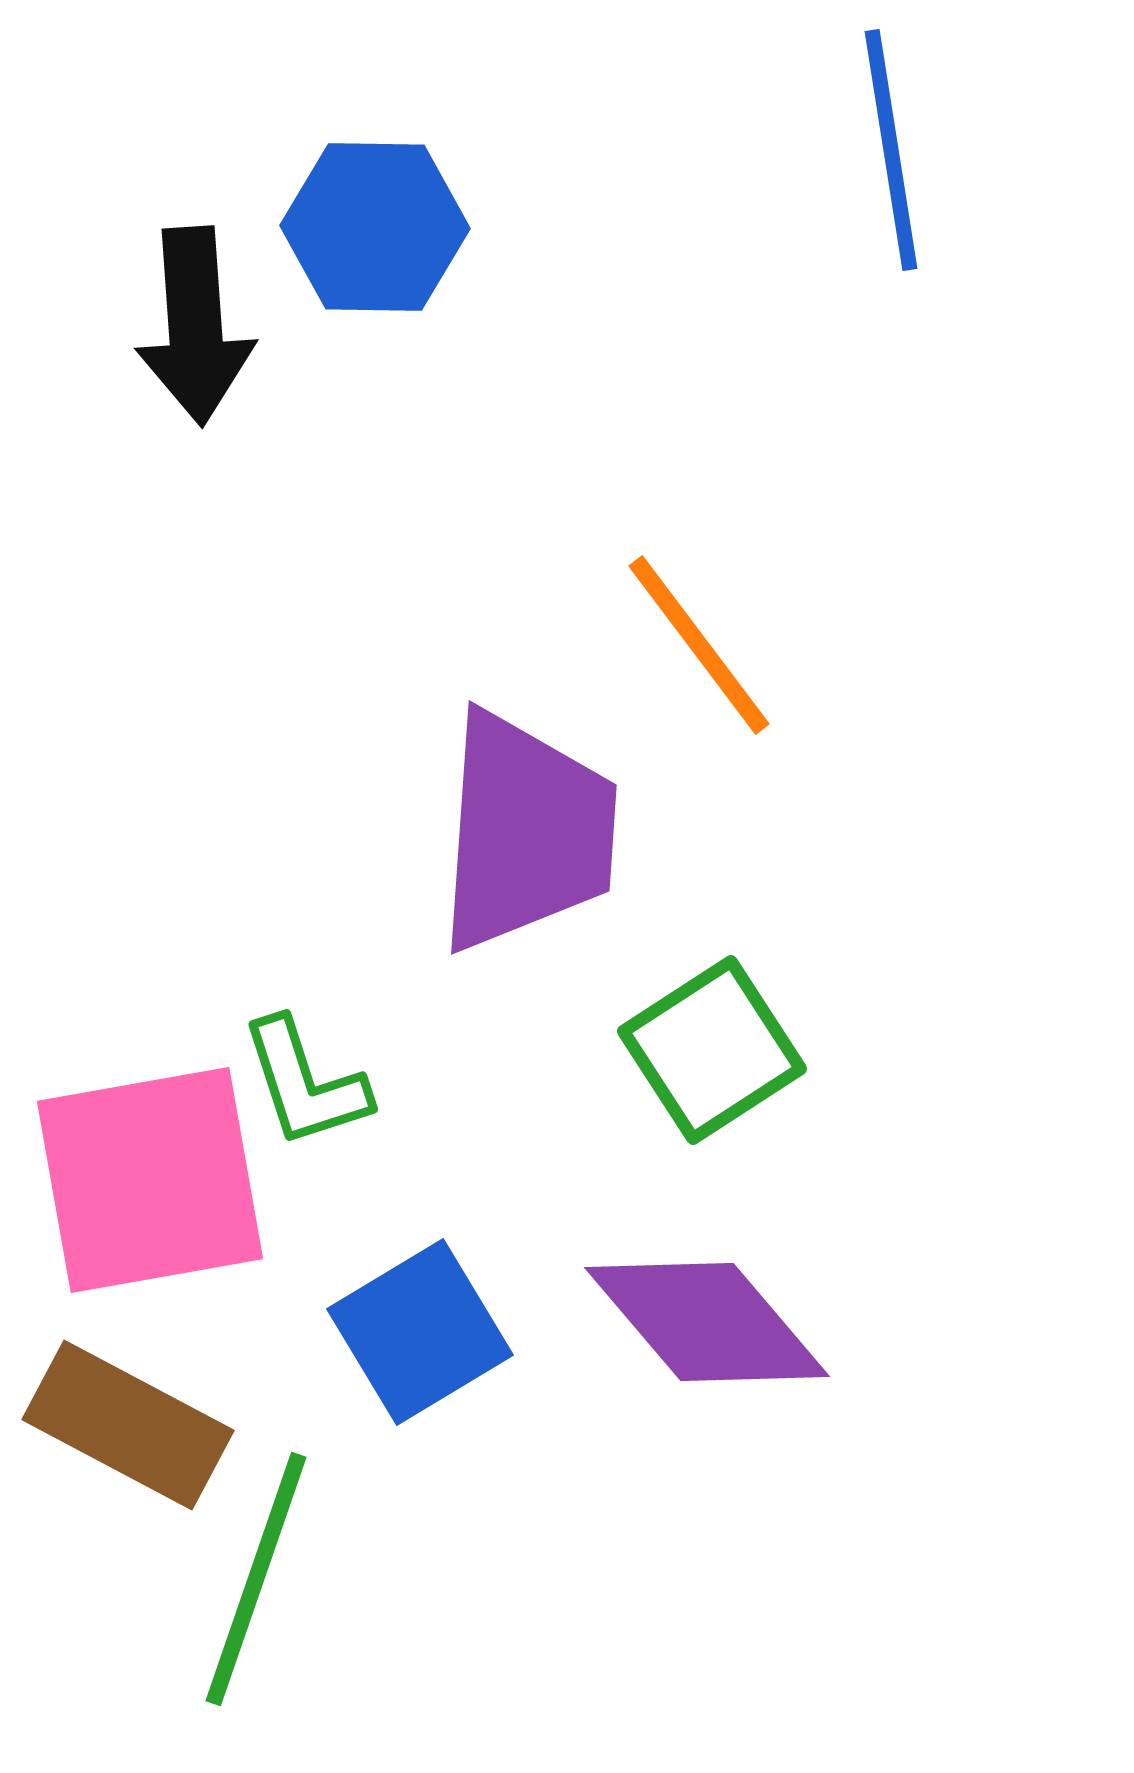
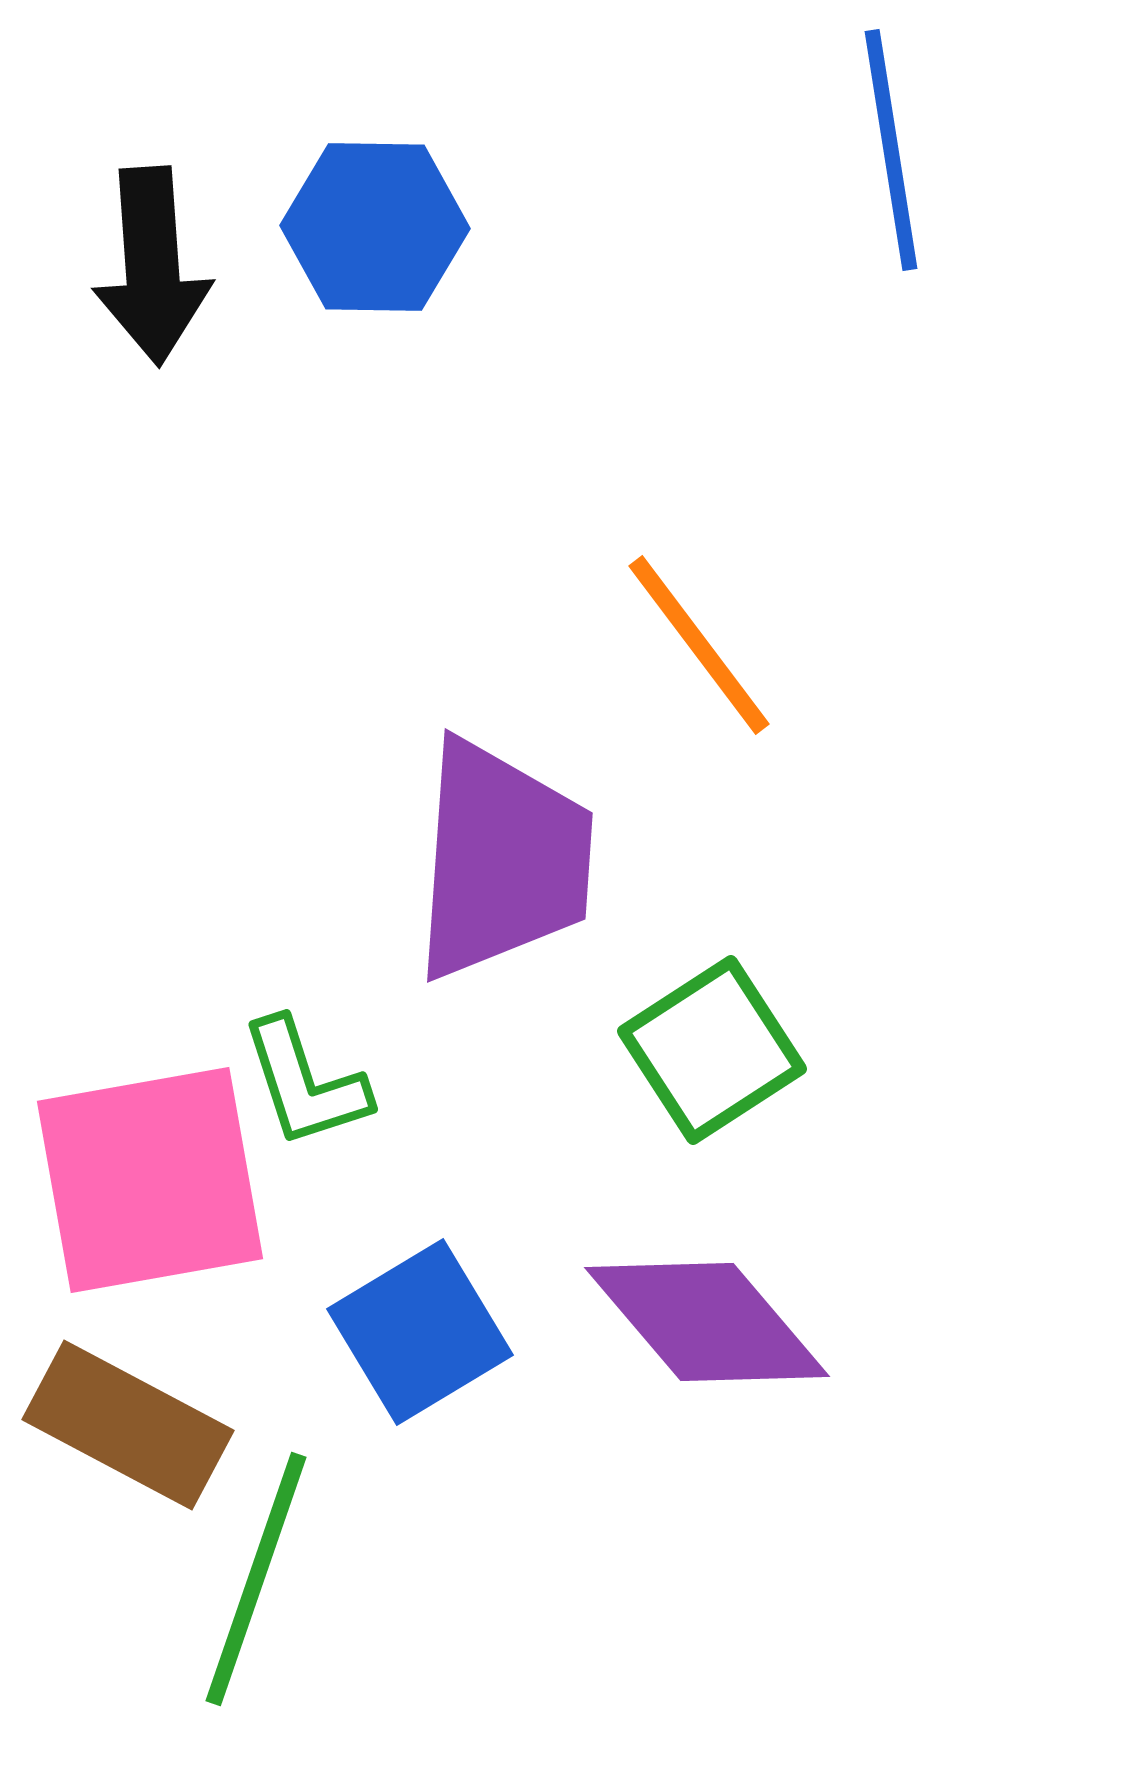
black arrow: moved 43 px left, 60 px up
purple trapezoid: moved 24 px left, 28 px down
